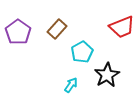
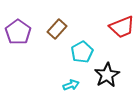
cyan arrow: rotated 35 degrees clockwise
